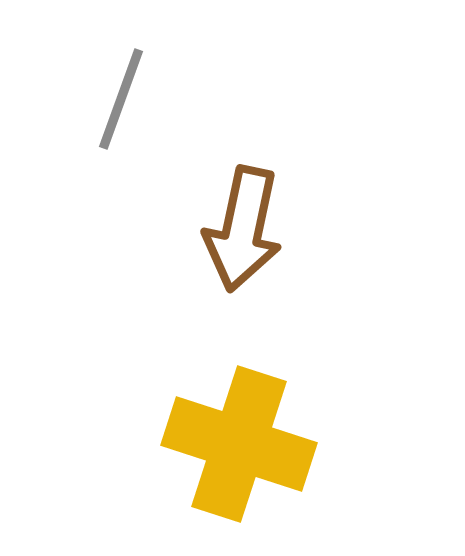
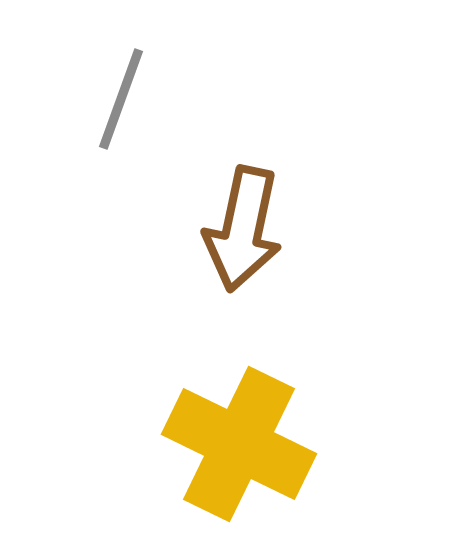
yellow cross: rotated 8 degrees clockwise
